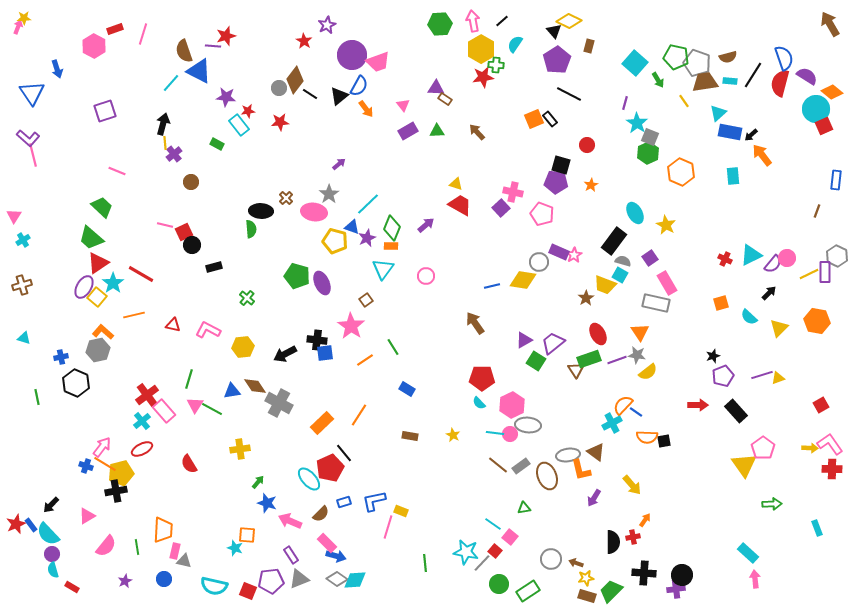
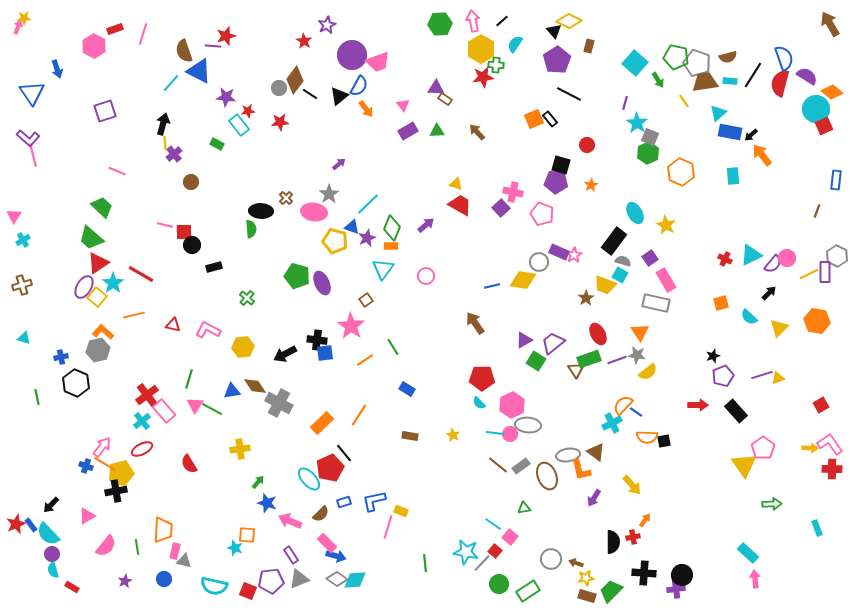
red square at (184, 232): rotated 24 degrees clockwise
pink rectangle at (667, 283): moved 1 px left, 3 px up
